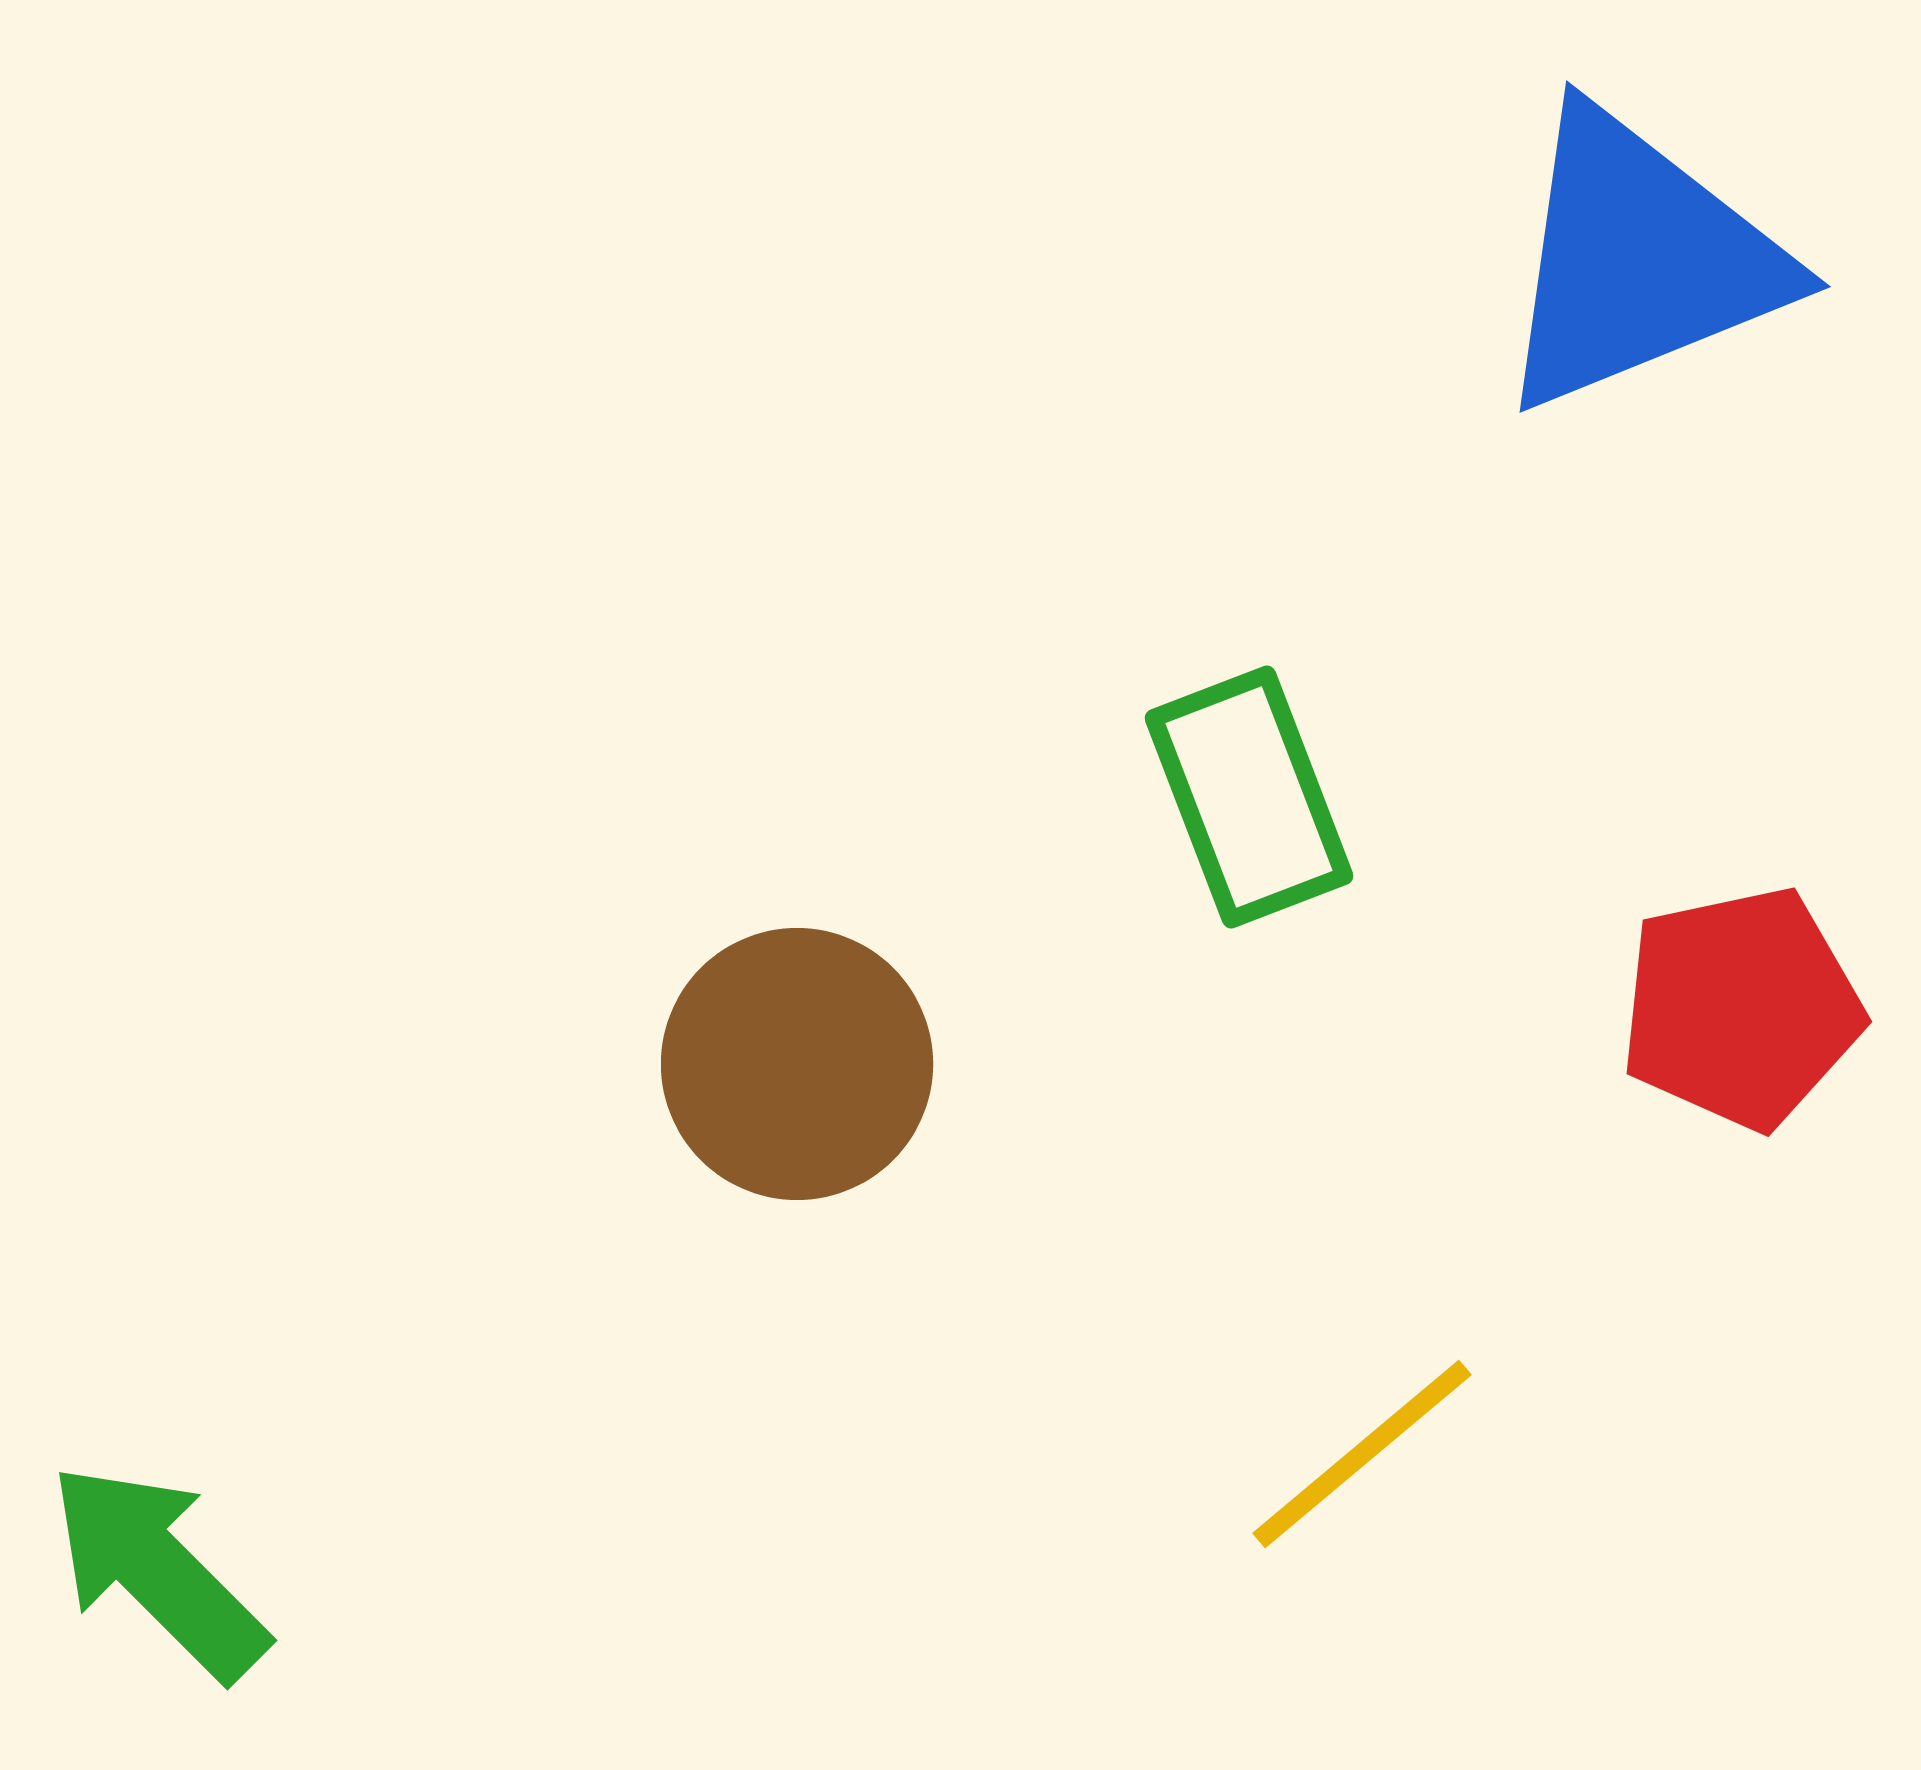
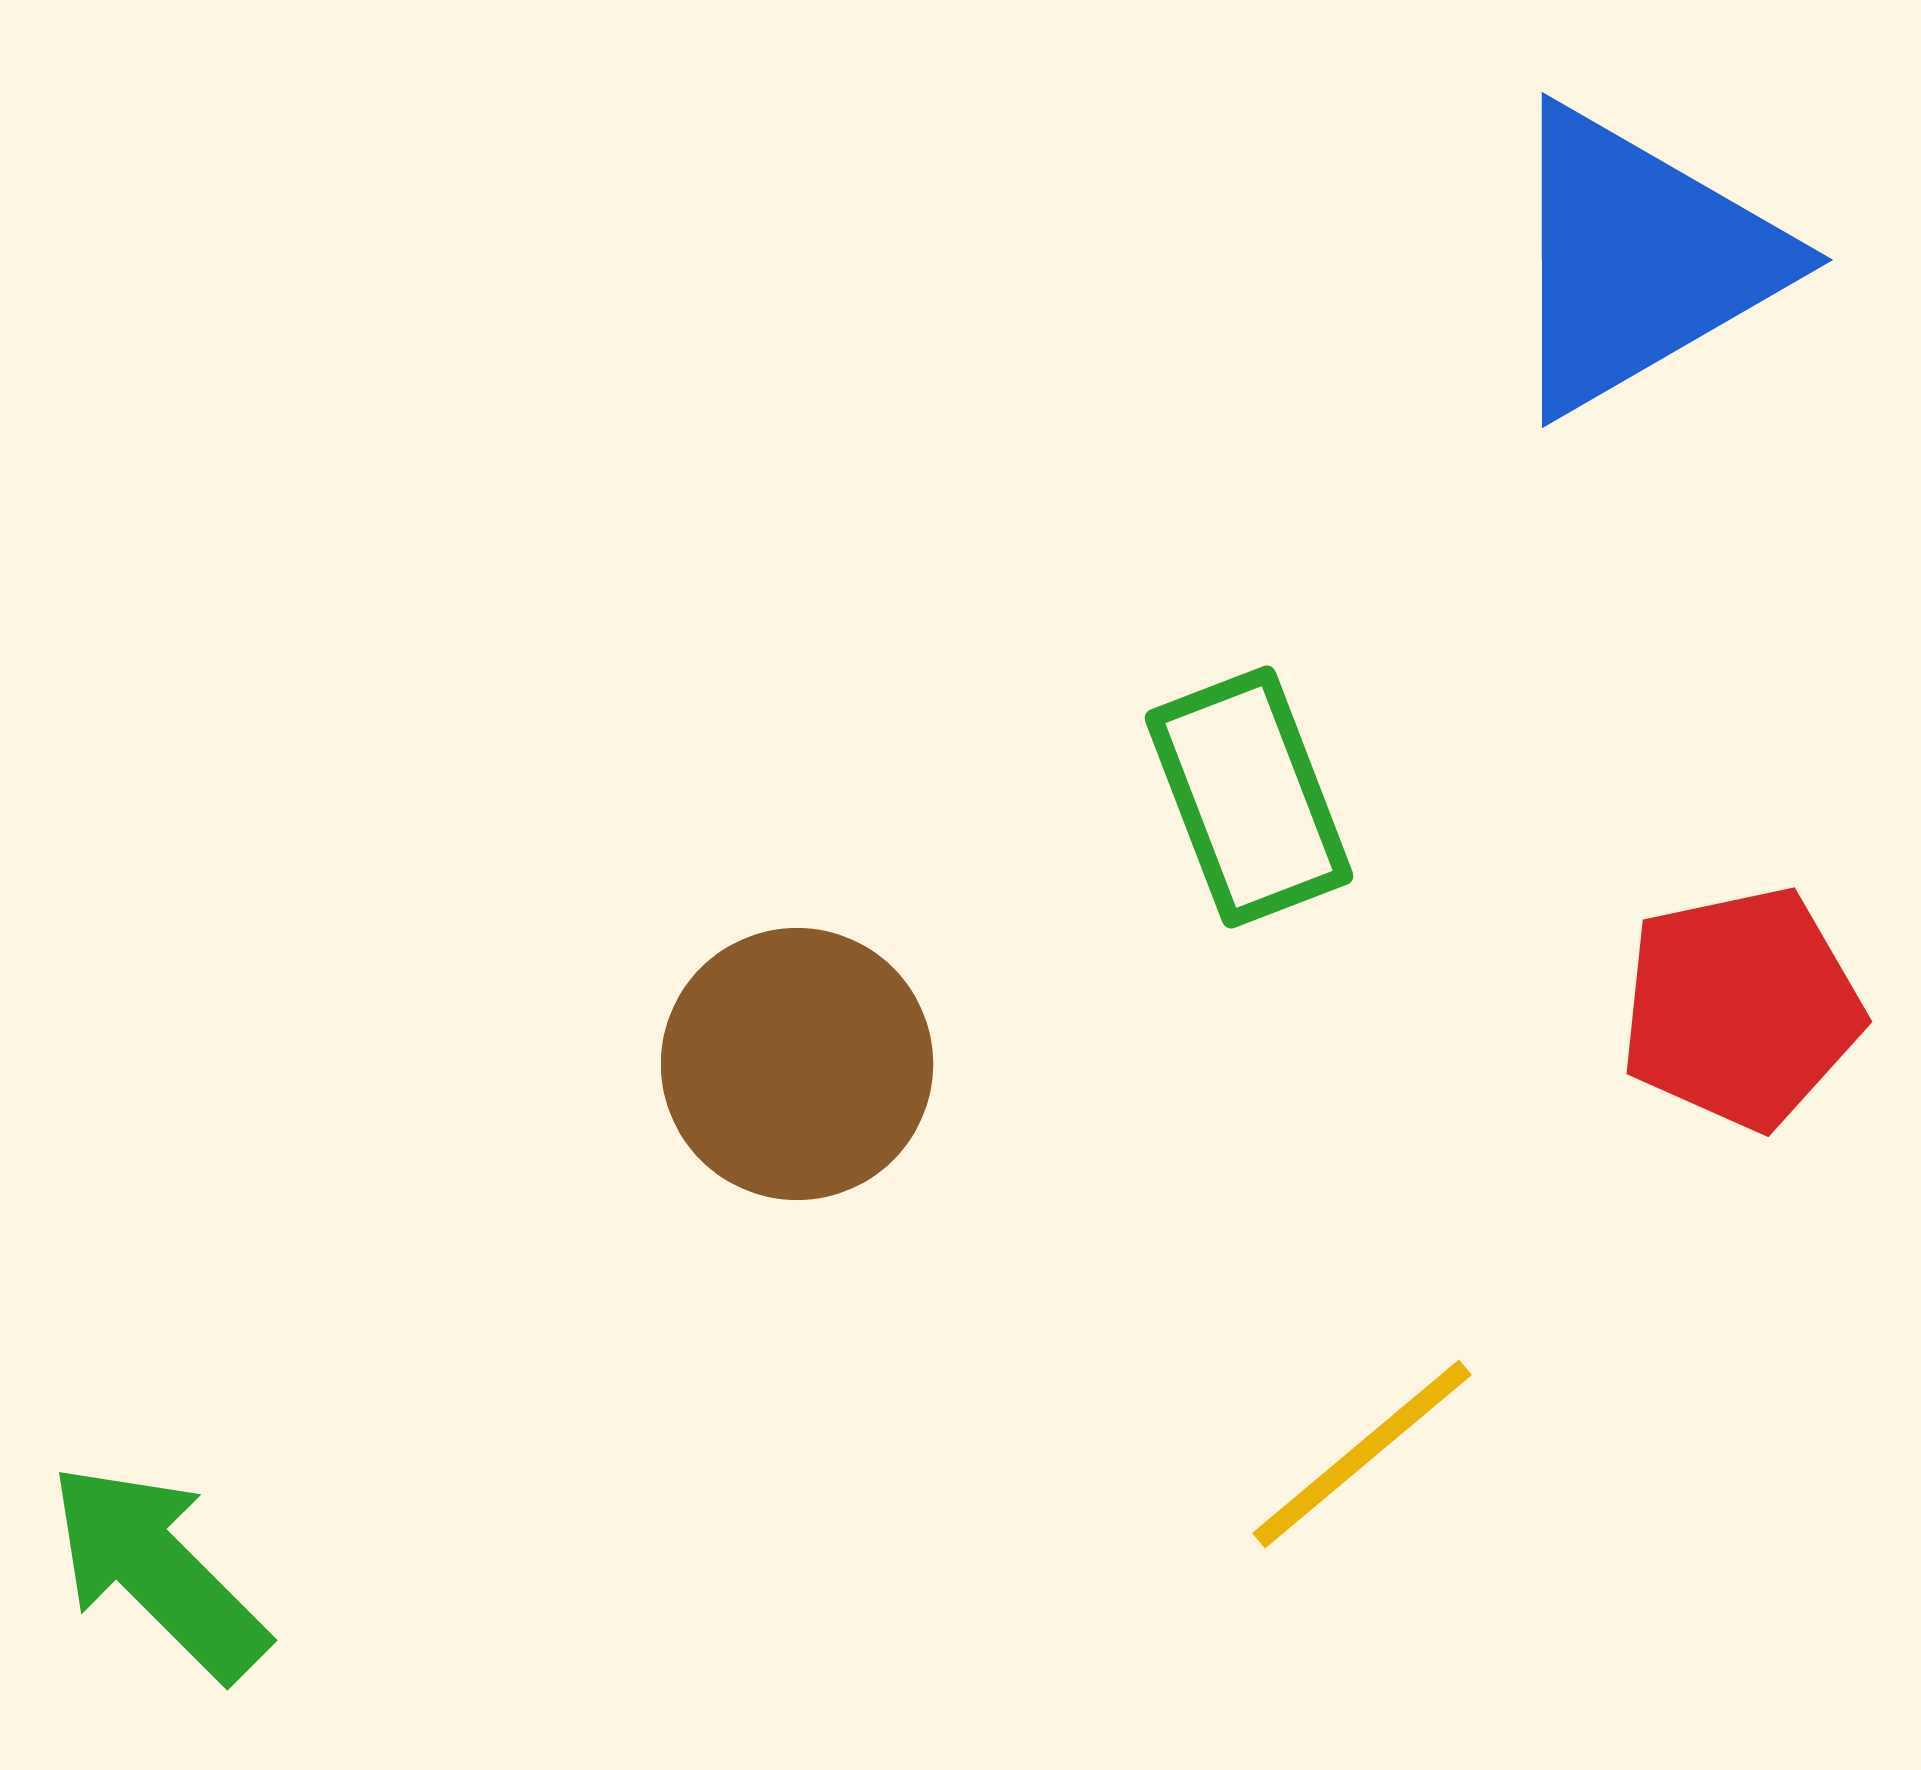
blue triangle: rotated 8 degrees counterclockwise
